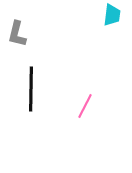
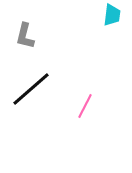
gray L-shape: moved 8 px right, 2 px down
black line: rotated 48 degrees clockwise
